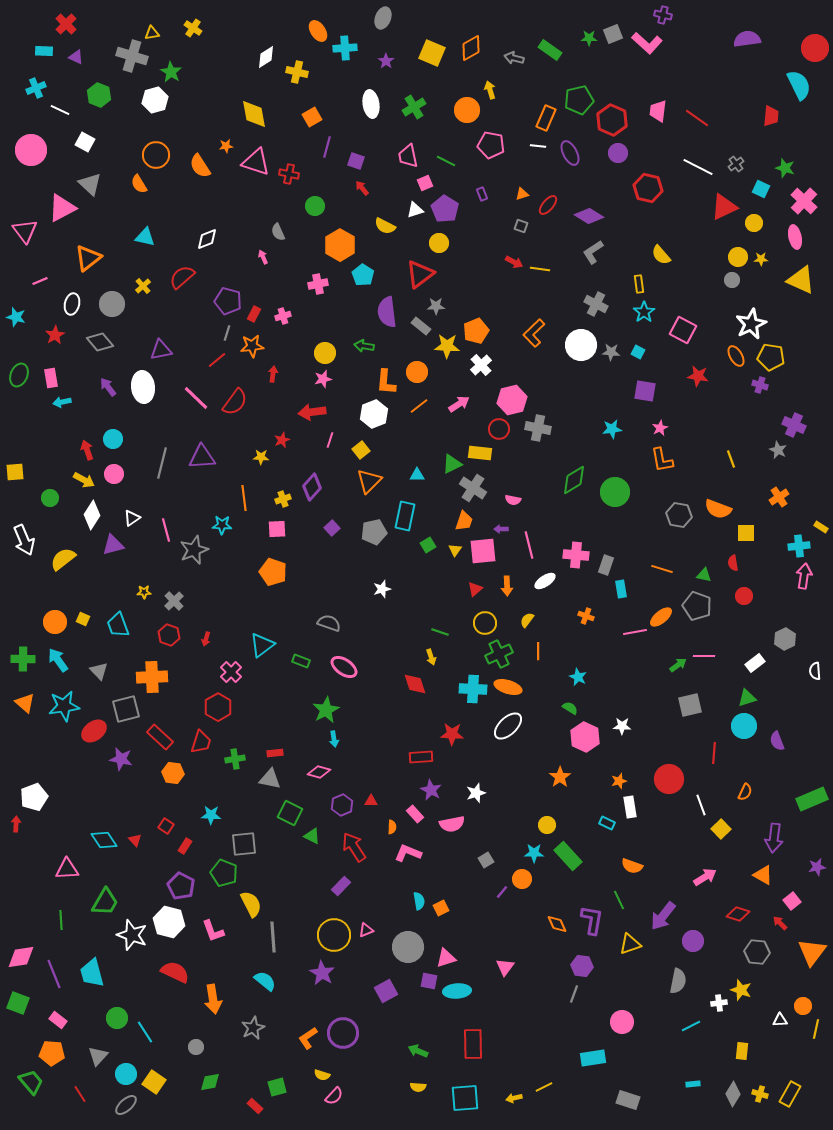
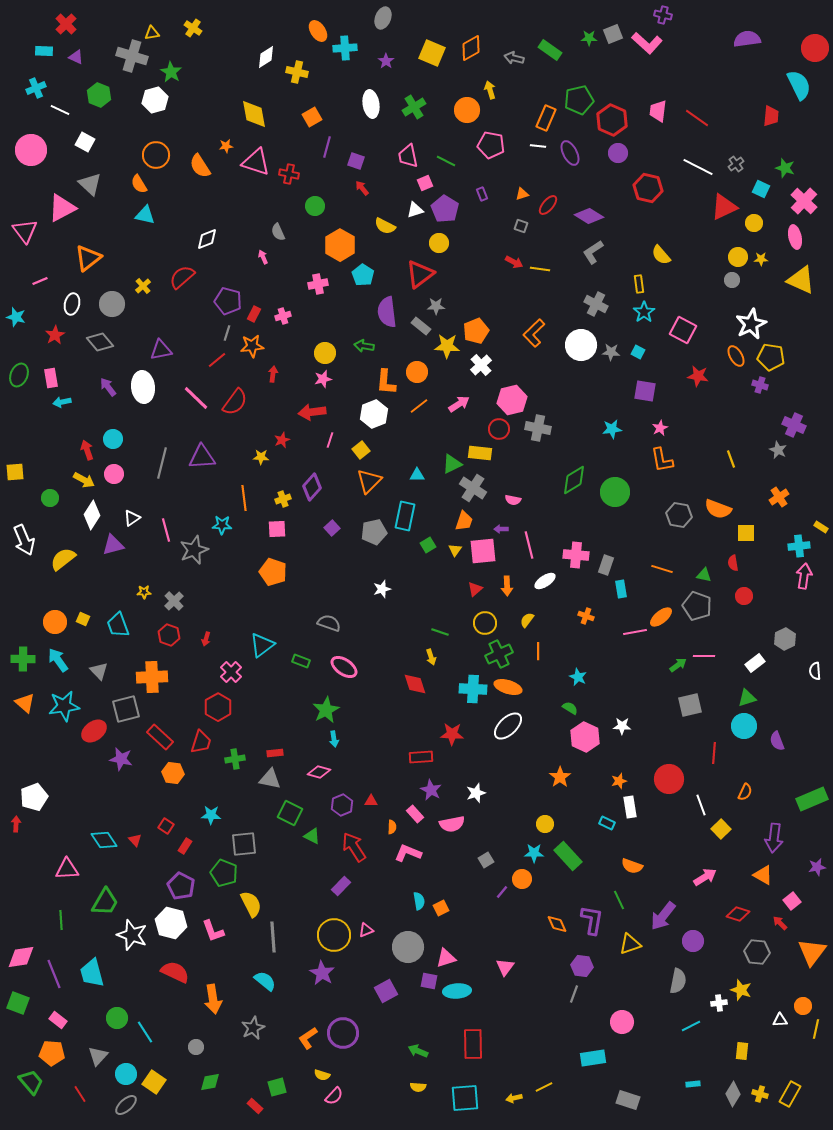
cyan triangle at (145, 237): moved 22 px up
yellow circle at (547, 825): moved 2 px left, 1 px up
white hexagon at (169, 922): moved 2 px right, 1 px down
